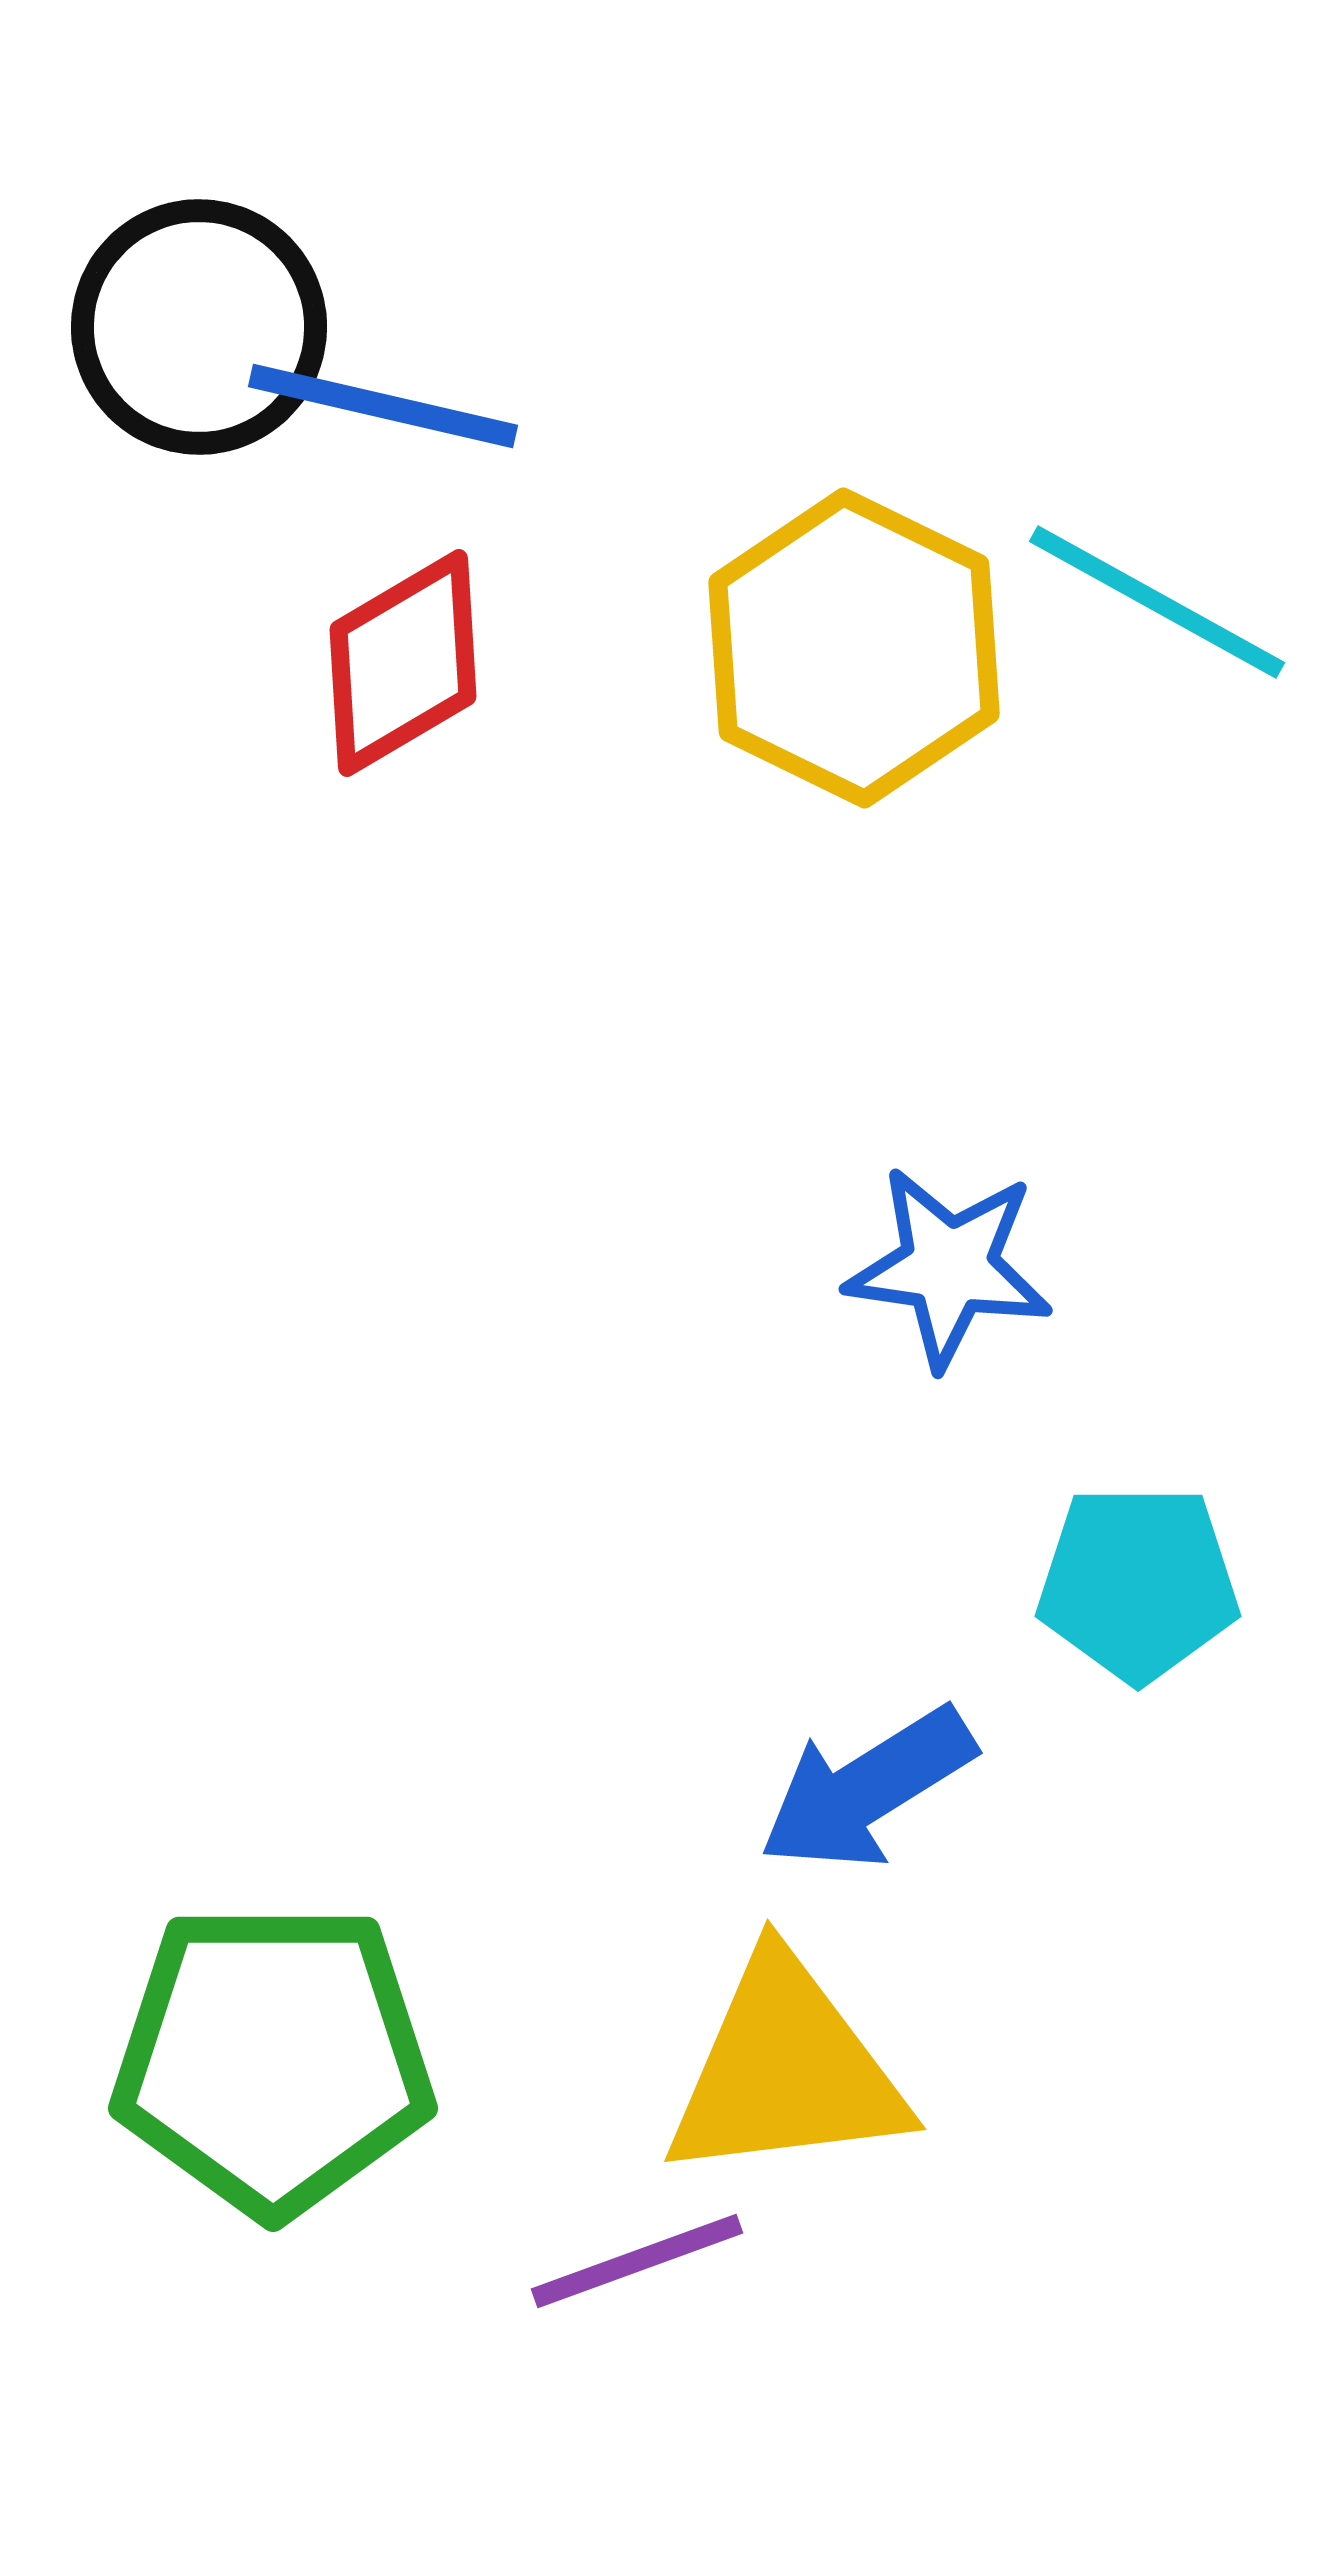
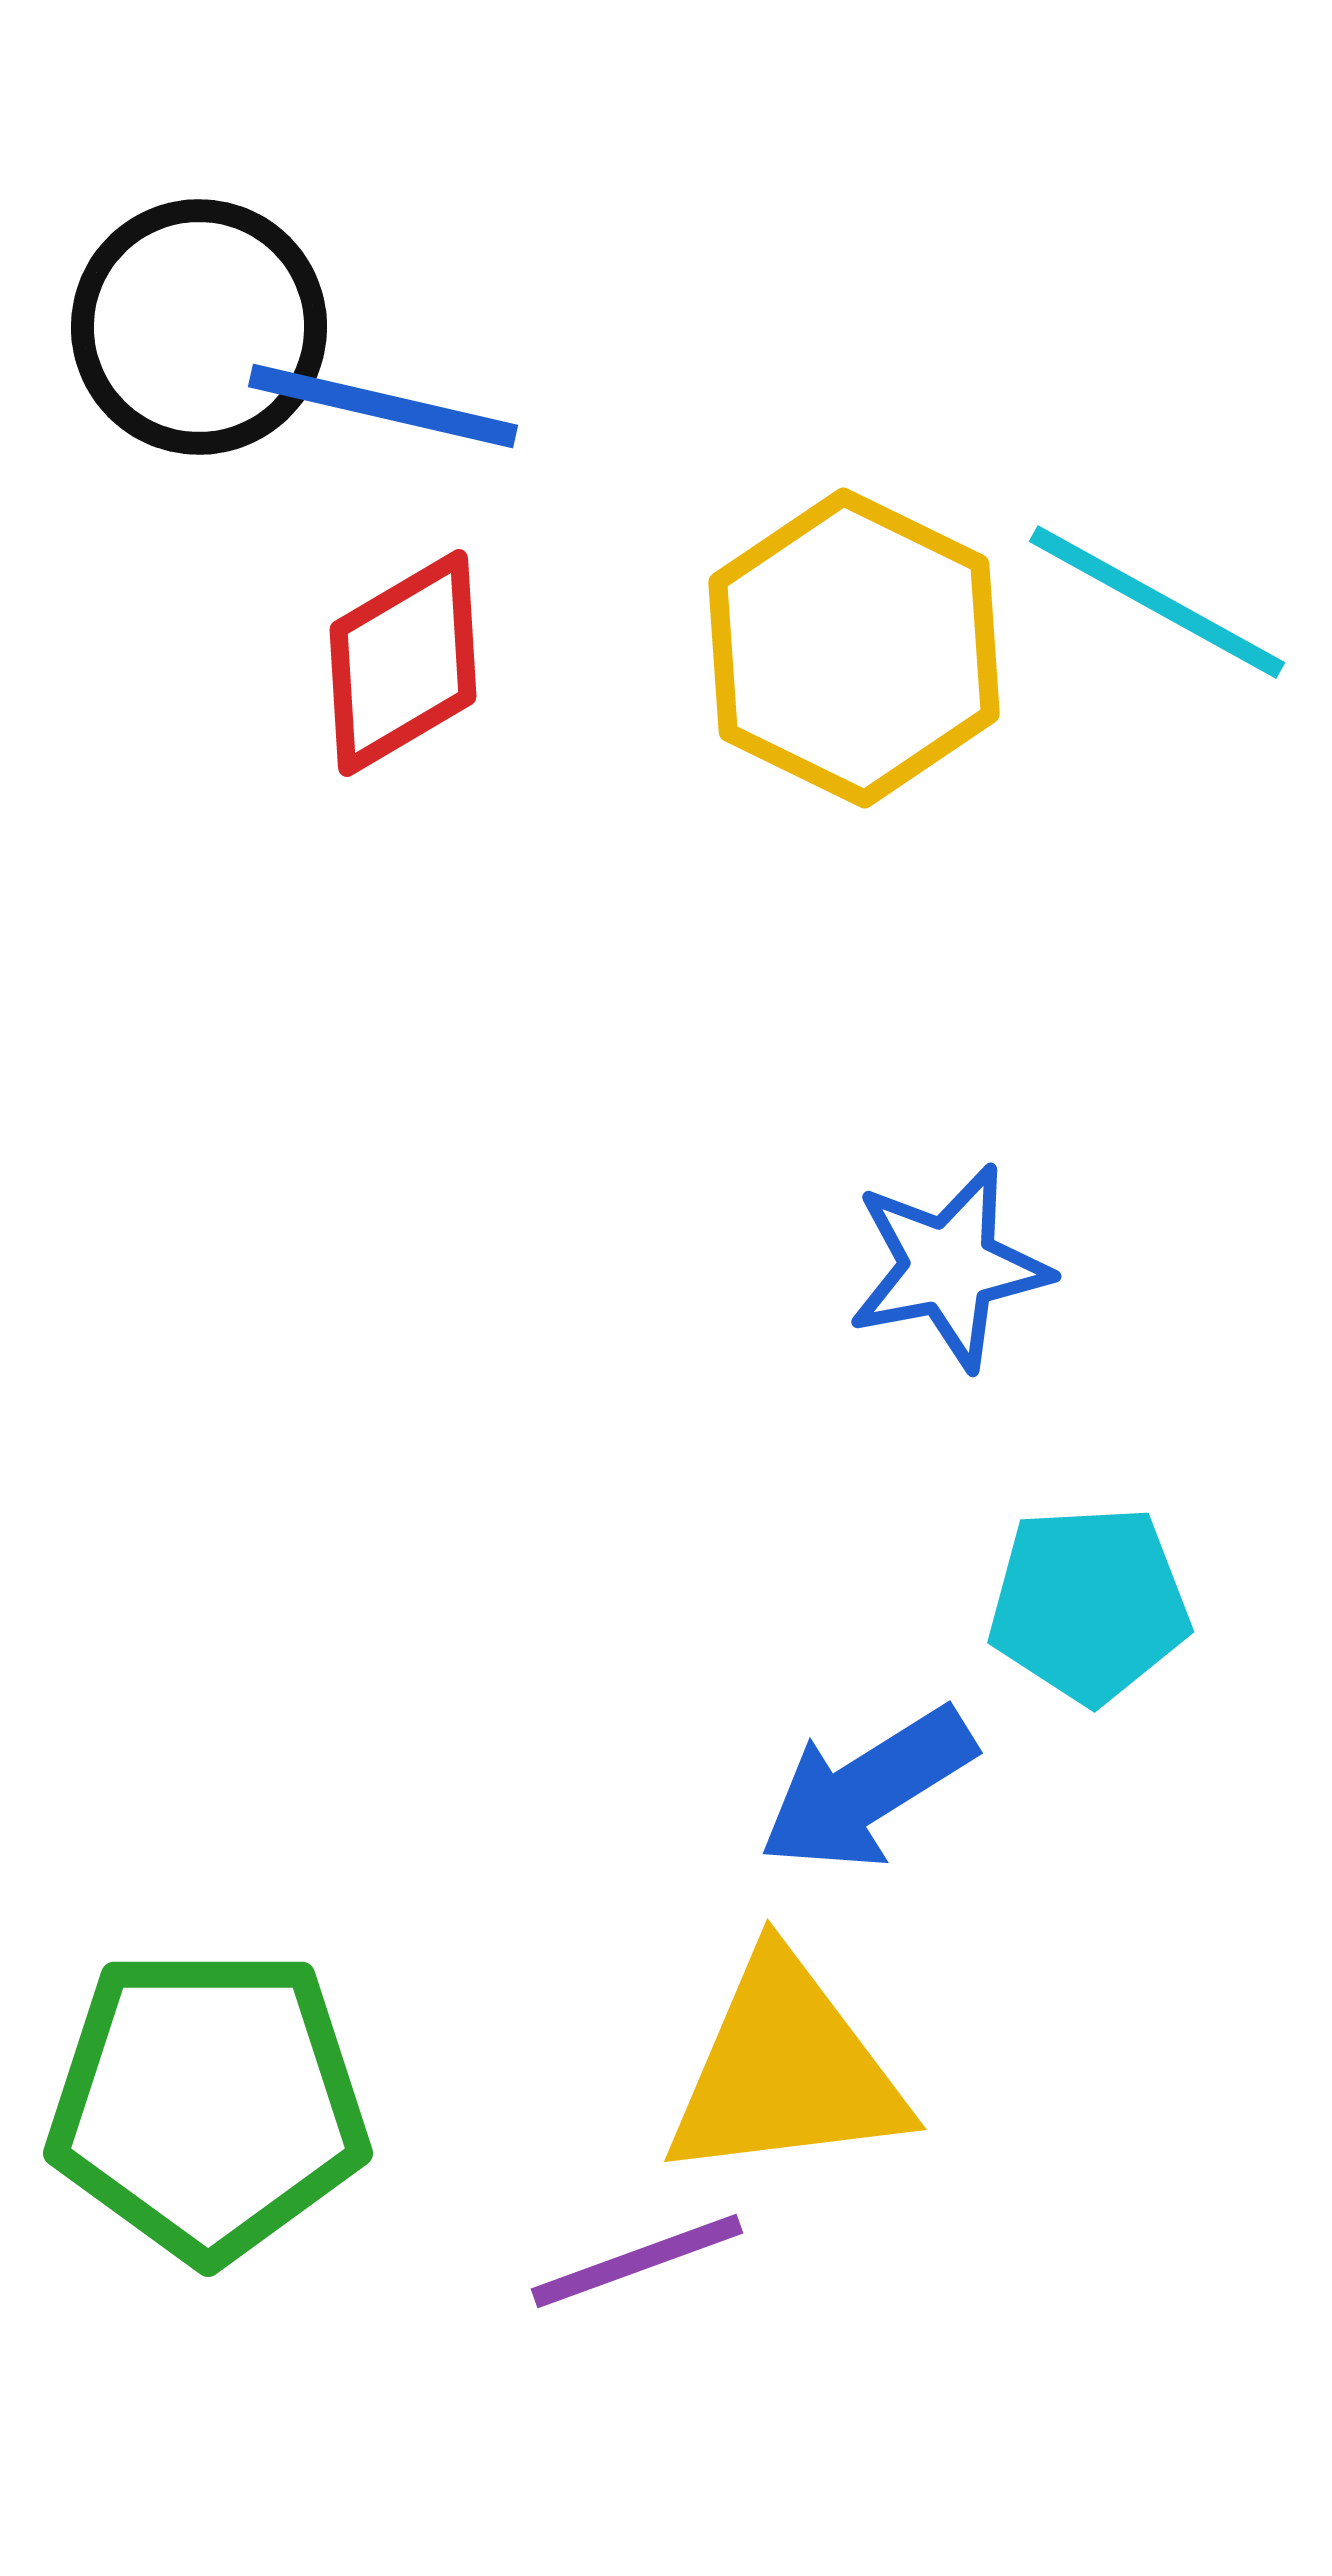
blue star: rotated 19 degrees counterclockwise
cyan pentagon: moved 49 px left, 21 px down; rotated 3 degrees counterclockwise
green pentagon: moved 65 px left, 45 px down
